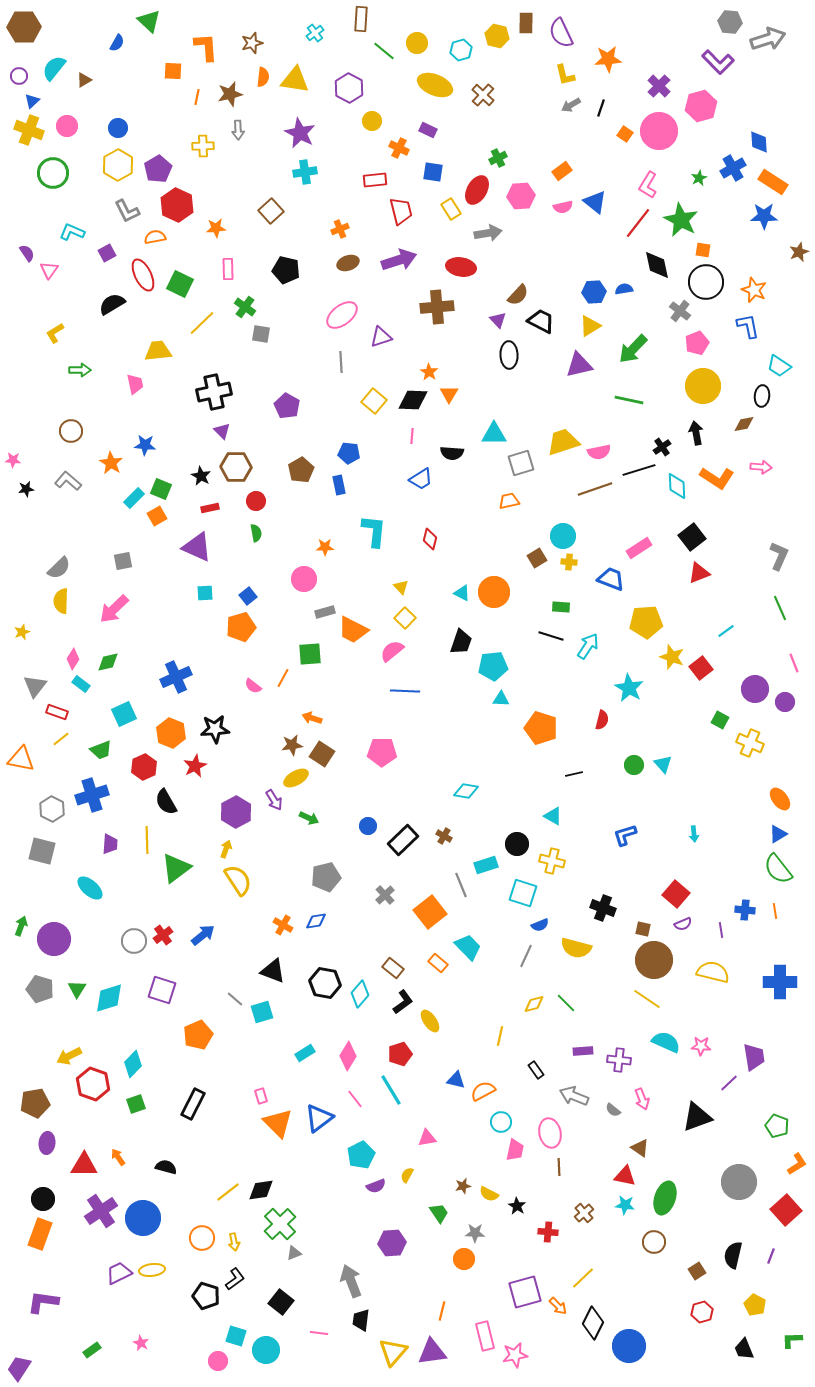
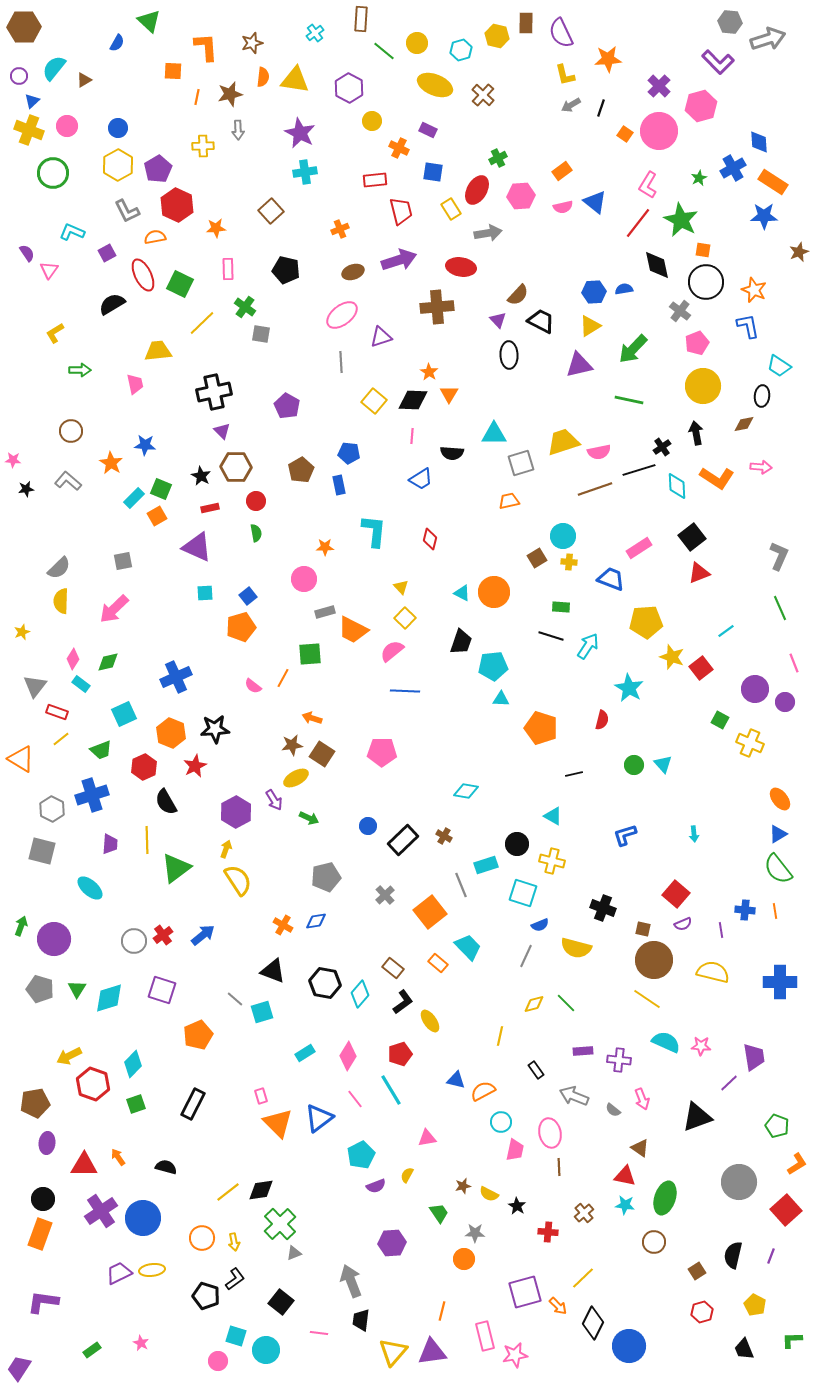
brown ellipse at (348, 263): moved 5 px right, 9 px down
orange triangle at (21, 759): rotated 20 degrees clockwise
